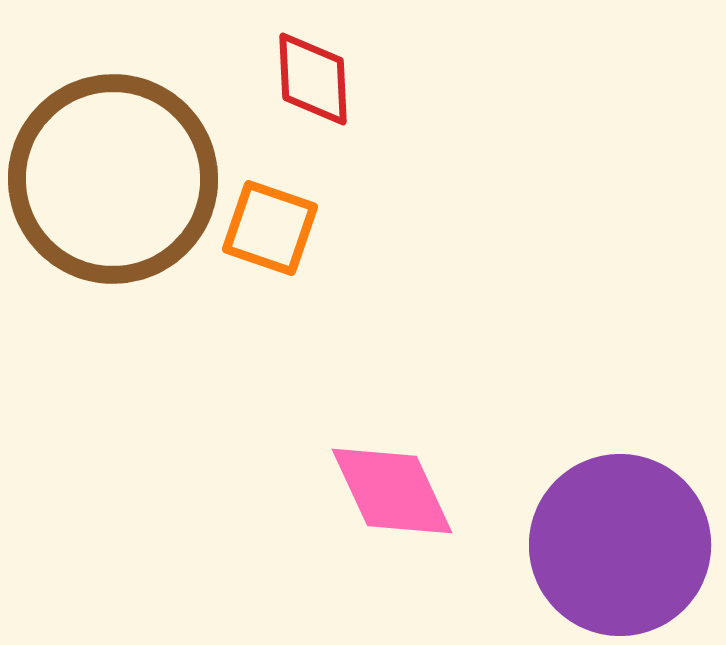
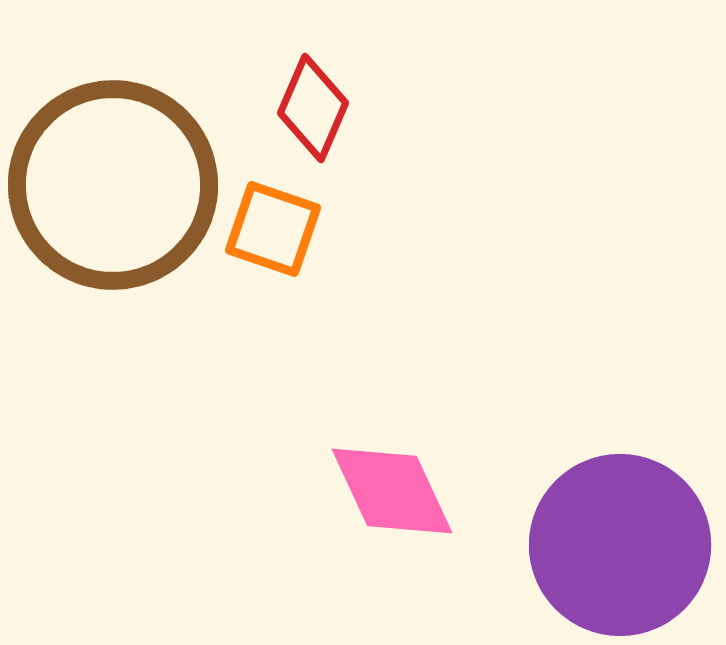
red diamond: moved 29 px down; rotated 26 degrees clockwise
brown circle: moved 6 px down
orange square: moved 3 px right, 1 px down
